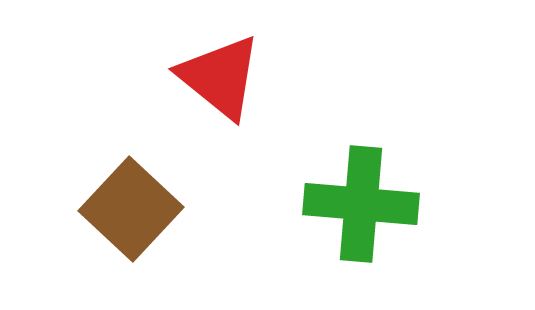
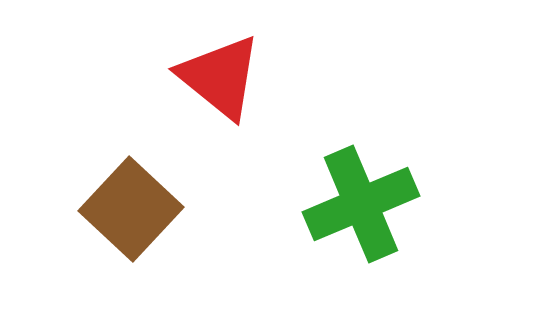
green cross: rotated 28 degrees counterclockwise
